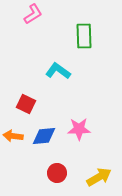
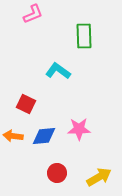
pink L-shape: rotated 10 degrees clockwise
